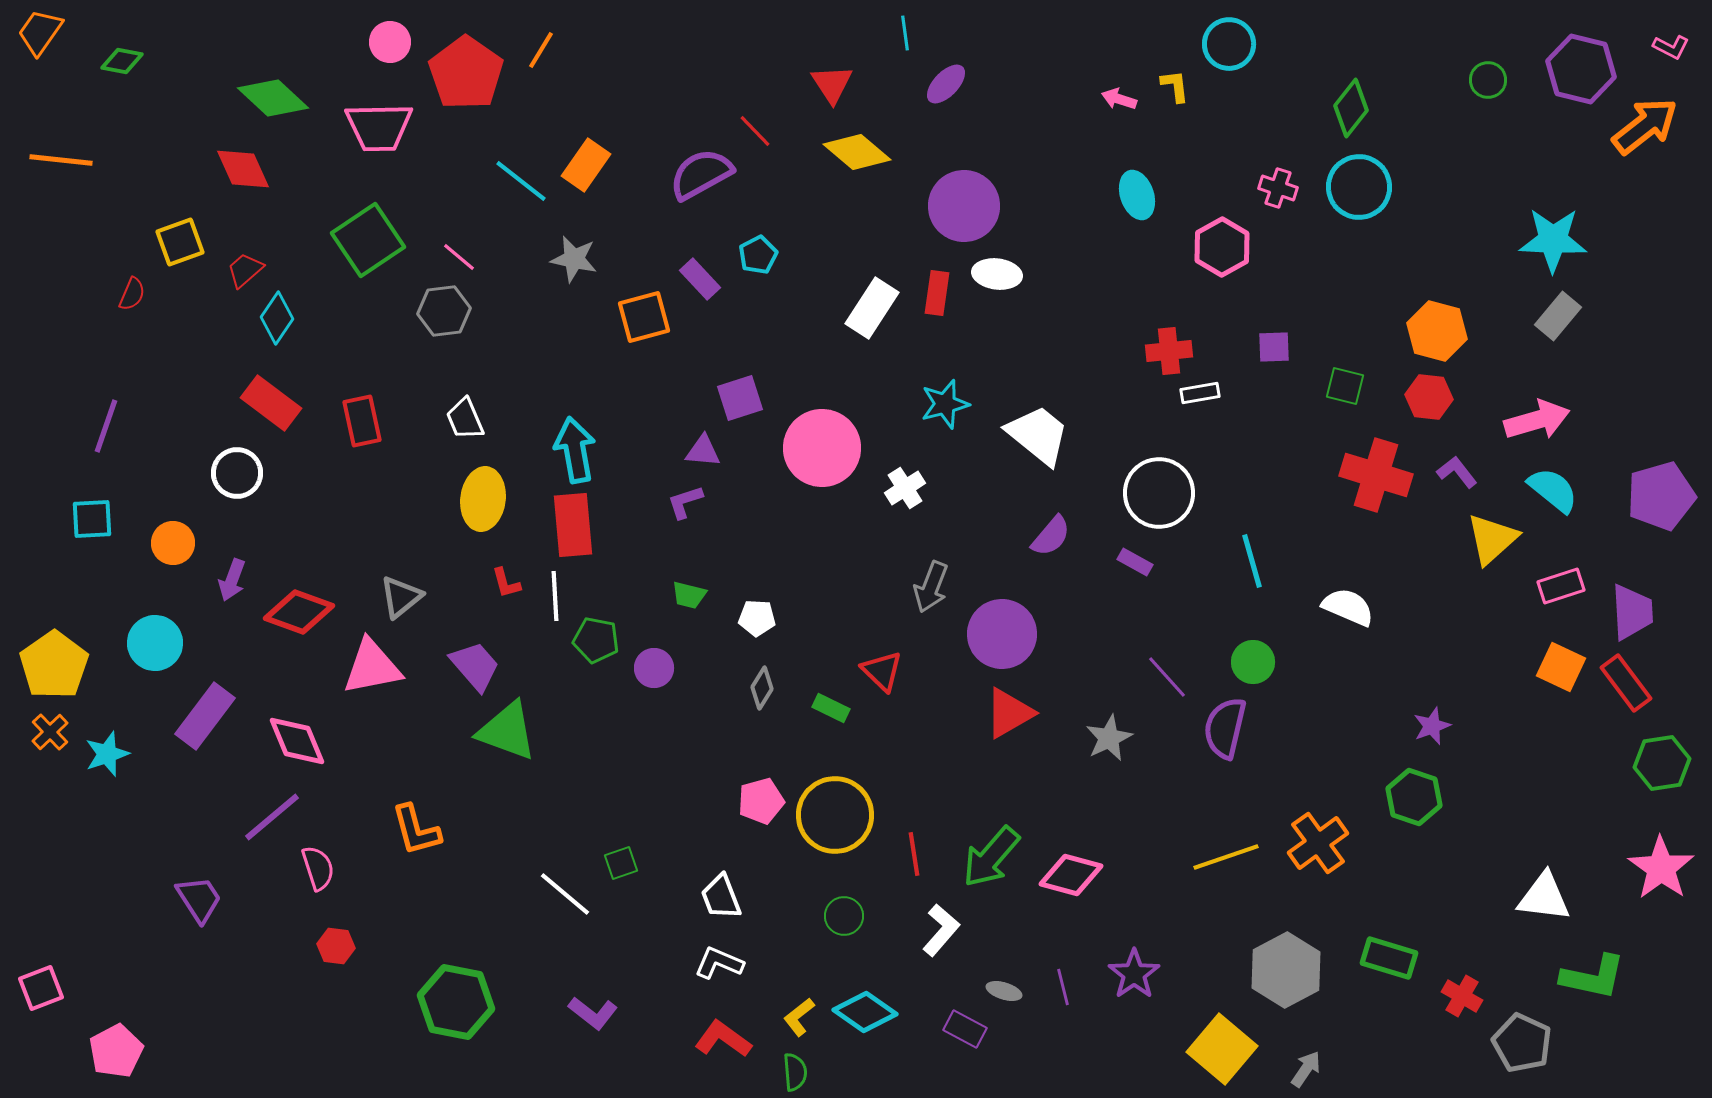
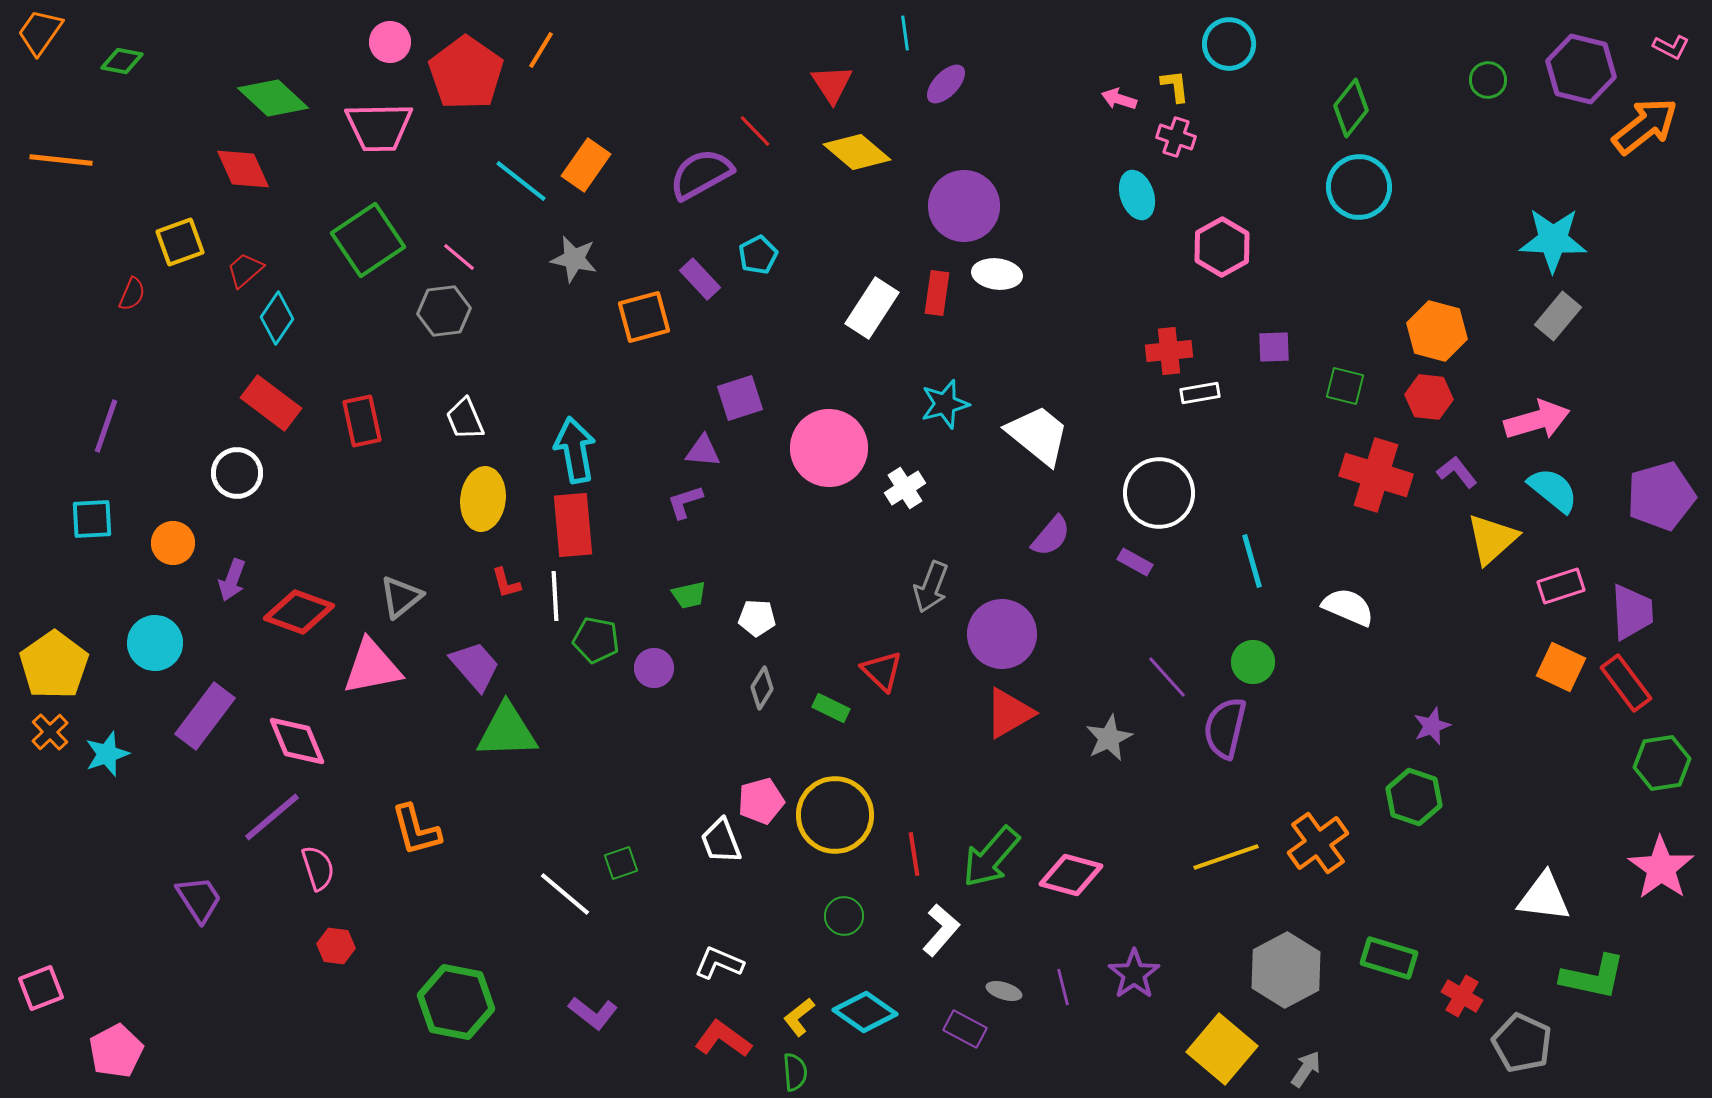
pink cross at (1278, 188): moved 102 px left, 51 px up
pink circle at (822, 448): moved 7 px right
green trapezoid at (689, 595): rotated 27 degrees counterclockwise
green triangle at (507, 731): rotated 22 degrees counterclockwise
white trapezoid at (721, 897): moved 56 px up
